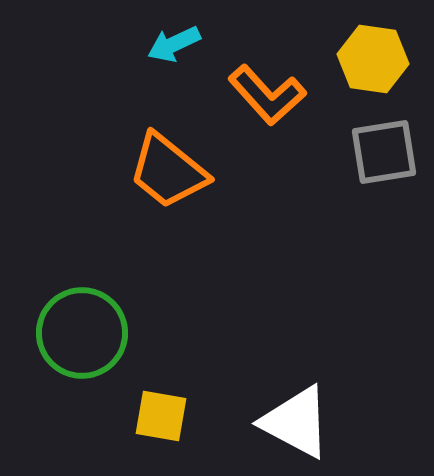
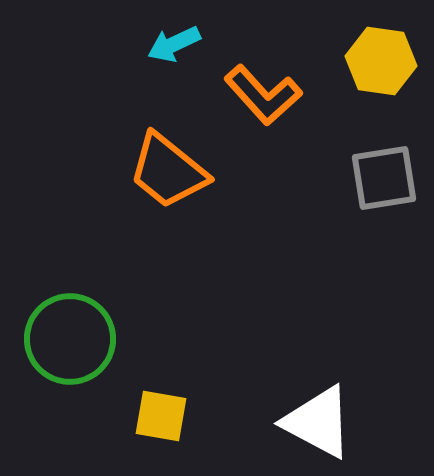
yellow hexagon: moved 8 px right, 2 px down
orange L-shape: moved 4 px left
gray square: moved 26 px down
green circle: moved 12 px left, 6 px down
white triangle: moved 22 px right
